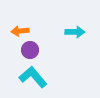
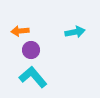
cyan arrow: rotated 12 degrees counterclockwise
purple circle: moved 1 px right
